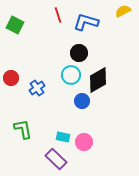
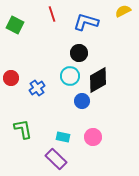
red line: moved 6 px left, 1 px up
cyan circle: moved 1 px left, 1 px down
pink circle: moved 9 px right, 5 px up
